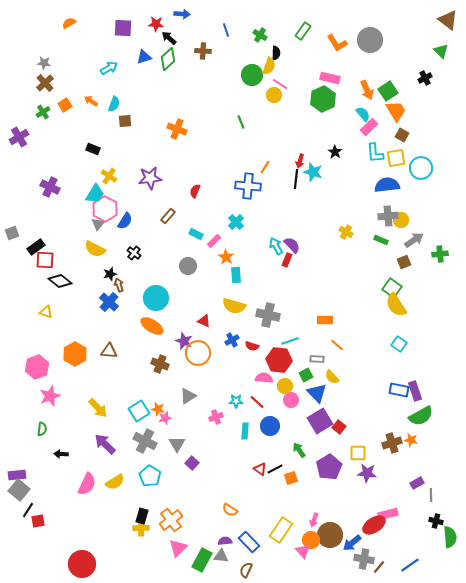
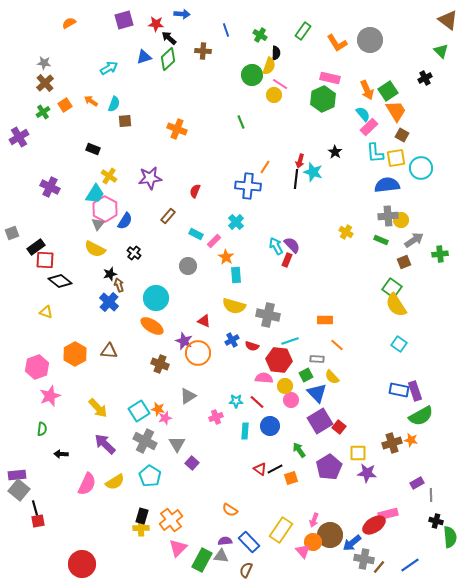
purple square at (123, 28): moved 1 px right, 8 px up; rotated 18 degrees counterclockwise
black line at (28, 510): moved 7 px right, 2 px up; rotated 49 degrees counterclockwise
orange circle at (311, 540): moved 2 px right, 2 px down
